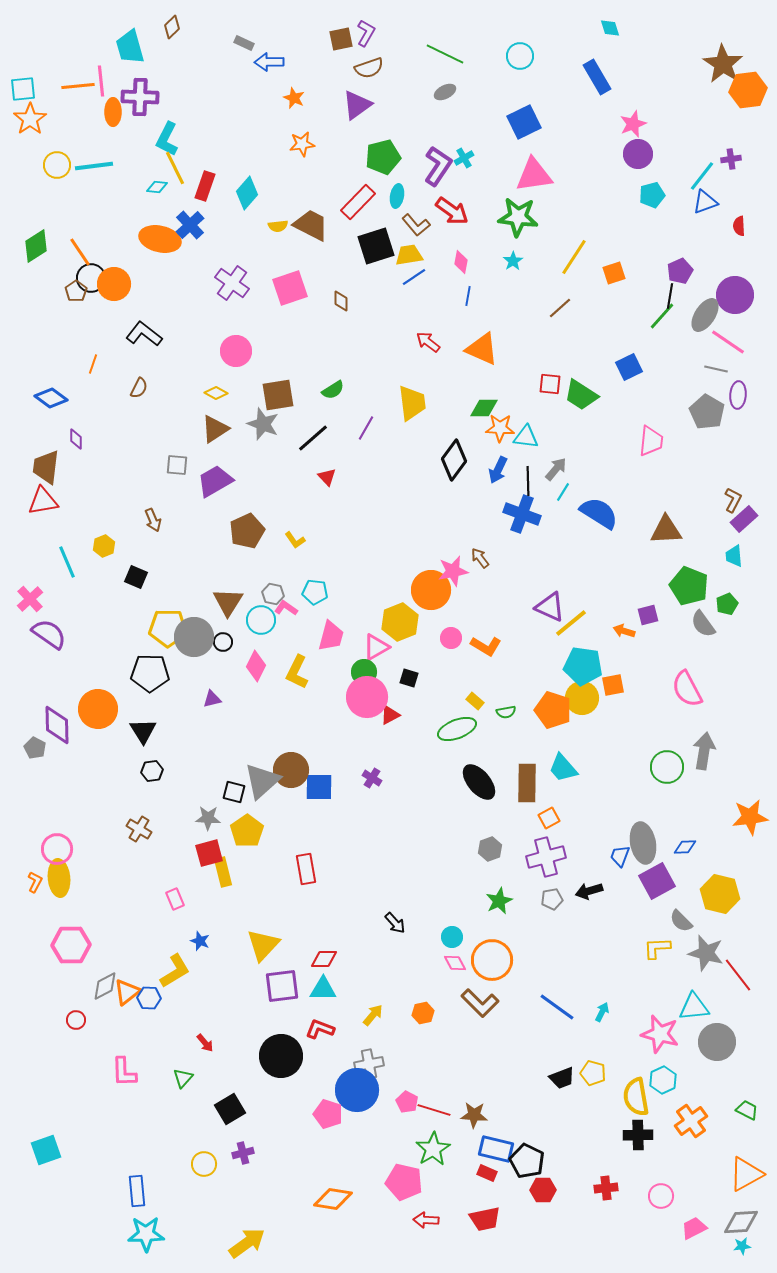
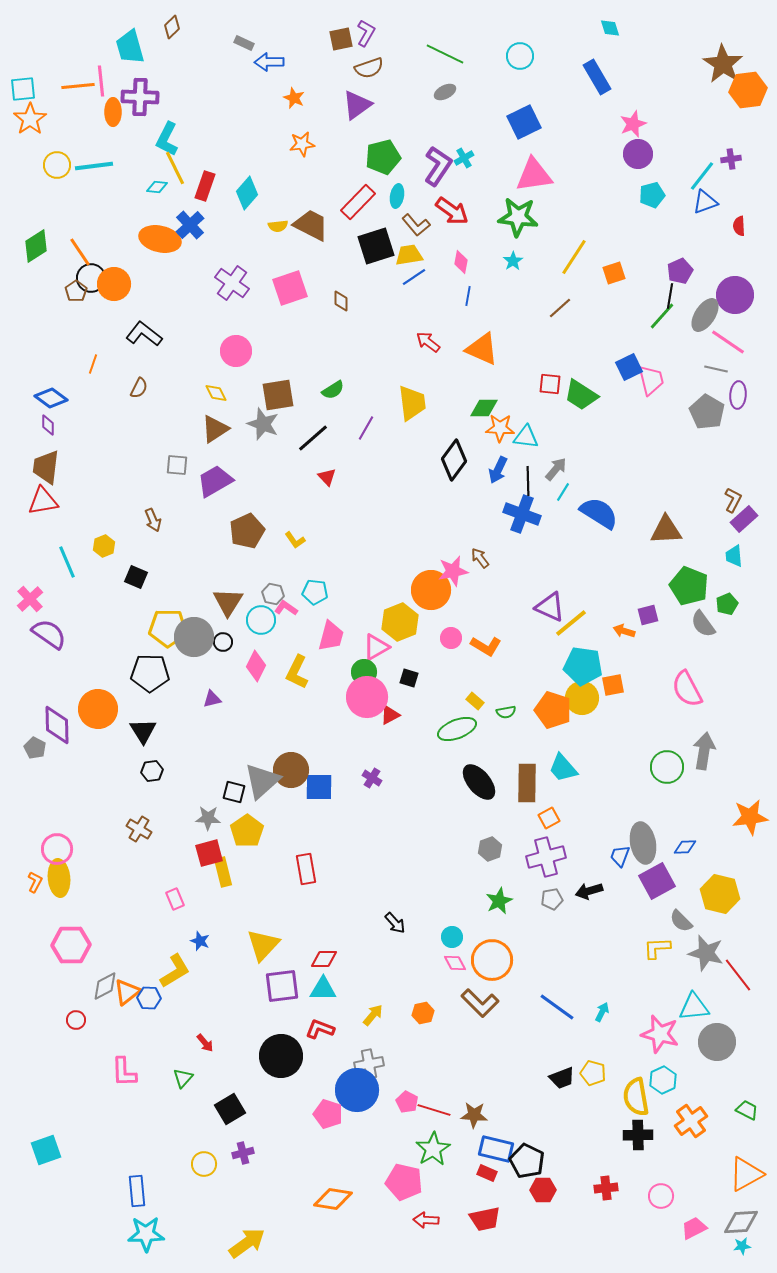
yellow diamond at (216, 393): rotated 35 degrees clockwise
purple diamond at (76, 439): moved 28 px left, 14 px up
pink trapezoid at (651, 441): moved 61 px up; rotated 20 degrees counterclockwise
